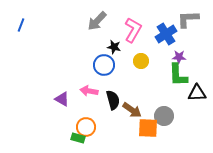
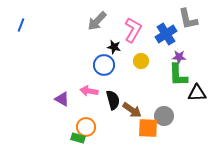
gray L-shape: rotated 100 degrees counterclockwise
